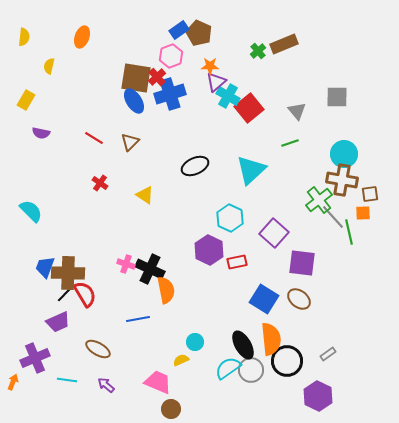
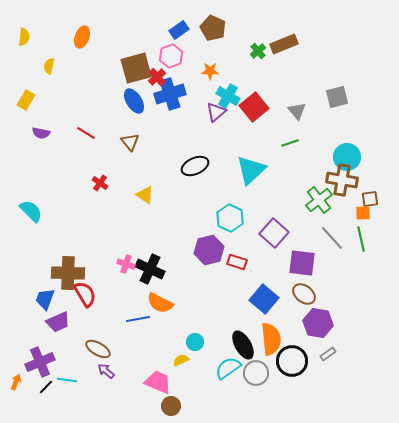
brown pentagon at (199, 33): moved 14 px right, 5 px up
orange star at (210, 66): moved 5 px down
brown square at (136, 78): moved 10 px up; rotated 24 degrees counterclockwise
purple triangle at (216, 82): moved 30 px down
gray square at (337, 97): rotated 15 degrees counterclockwise
red square at (249, 108): moved 5 px right, 1 px up
red line at (94, 138): moved 8 px left, 5 px up
brown triangle at (130, 142): rotated 24 degrees counterclockwise
cyan circle at (344, 154): moved 3 px right, 3 px down
brown square at (370, 194): moved 5 px down
gray line at (333, 217): moved 1 px left, 21 px down
green line at (349, 232): moved 12 px right, 7 px down
purple hexagon at (209, 250): rotated 20 degrees clockwise
red rectangle at (237, 262): rotated 30 degrees clockwise
blue trapezoid at (45, 267): moved 32 px down
orange semicircle at (166, 290): moved 6 px left, 13 px down; rotated 128 degrees clockwise
black line at (64, 295): moved 18 px left, 92 px down
blue square at (264, 299): rotated 8 degrees clockwise
brown ellipse at (299, 299): moved 5 px right, 5 px up
purple cross at (35, 358): moved 5 px right, 4 px down
black circle at (287, 361): moved 5 px right
gray circle at (251, 370): moved 5 px right, 3 px down
orange arrow at (13, 382): moved 3 px right
purple arrow at (106, 385): moved 14 px up
purple hexagon at (318, 396): moved 73 px up; rotated 16 degrees counterclockwise
brown circle at (171, 409): moved 3 px up
